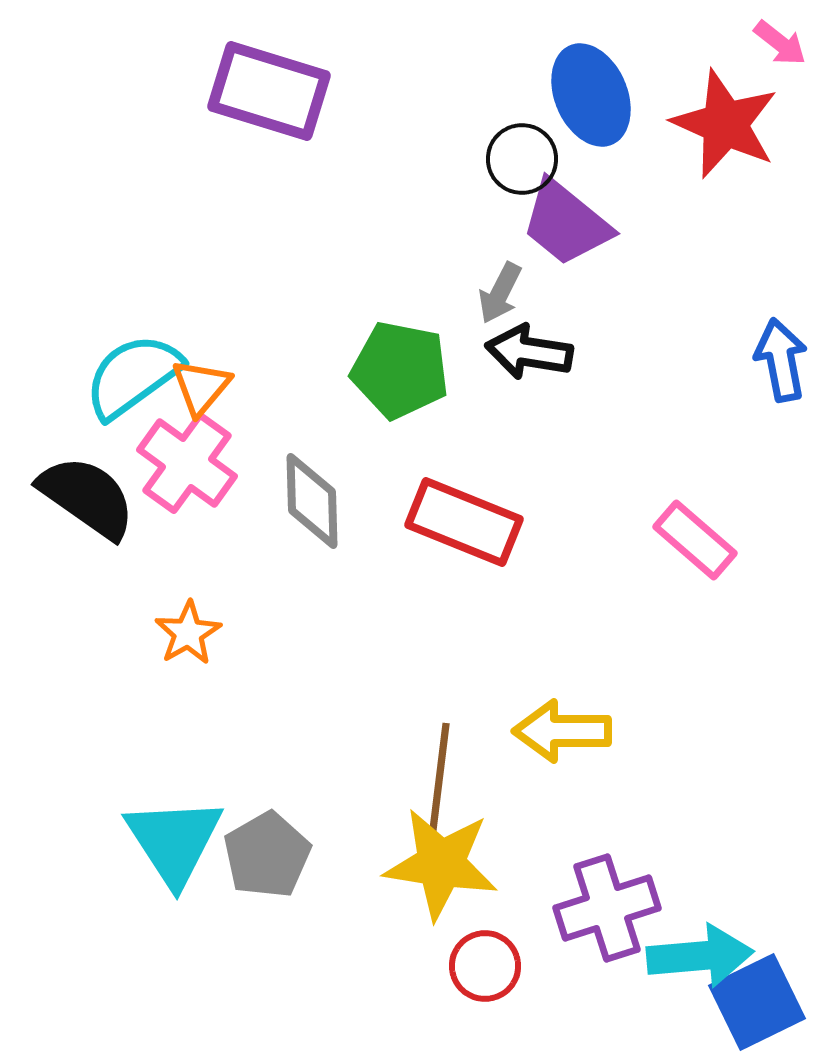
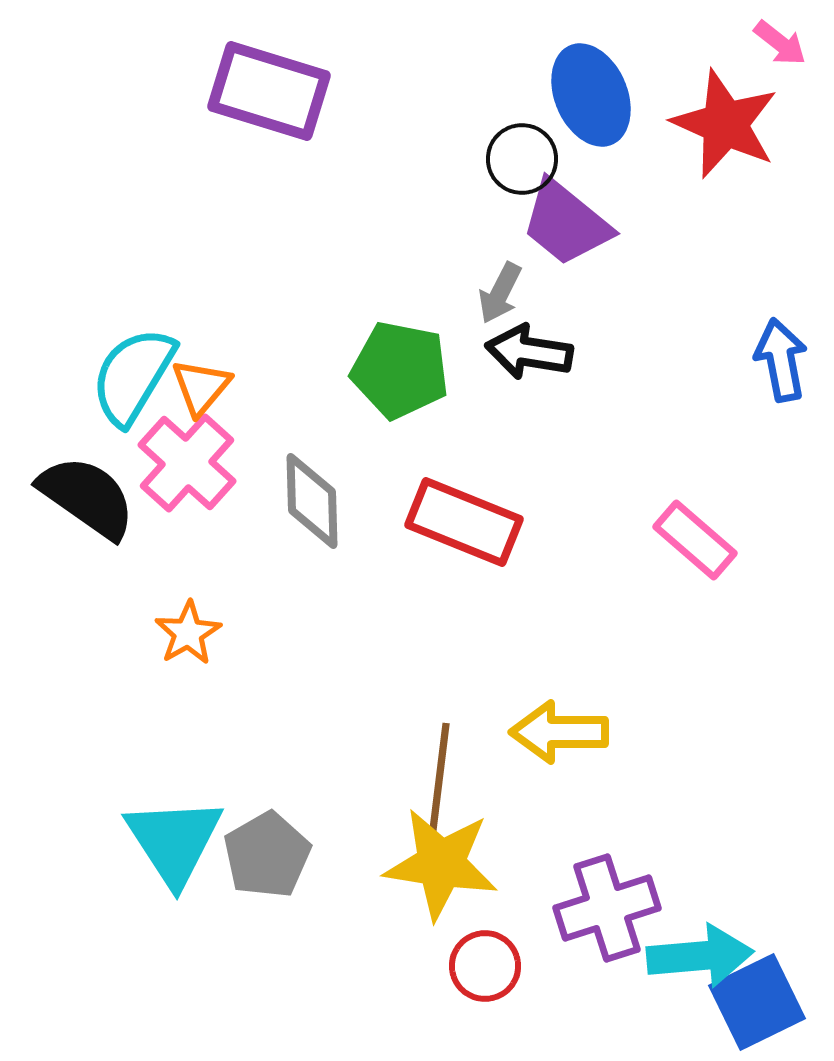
cyan semicircle: rotated 23 degrees counterclockwise
pink cross: rotated 6 degrees clockwise
yellow arrow: moved 3 px left, 1 px down
